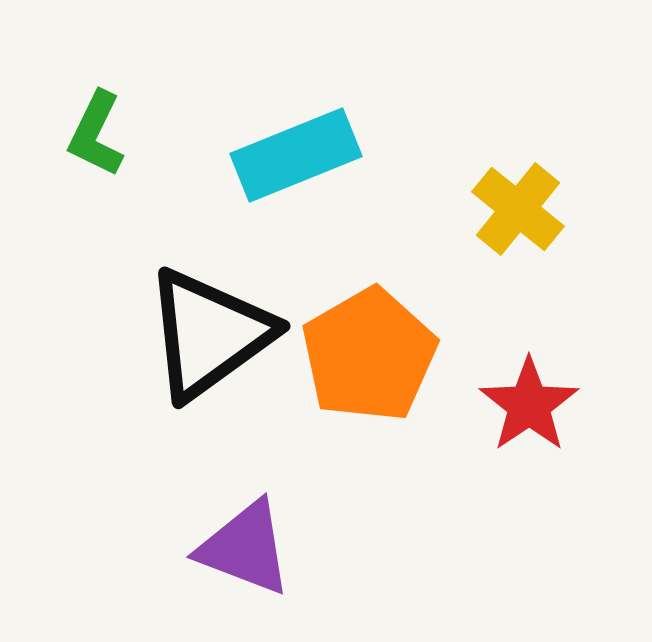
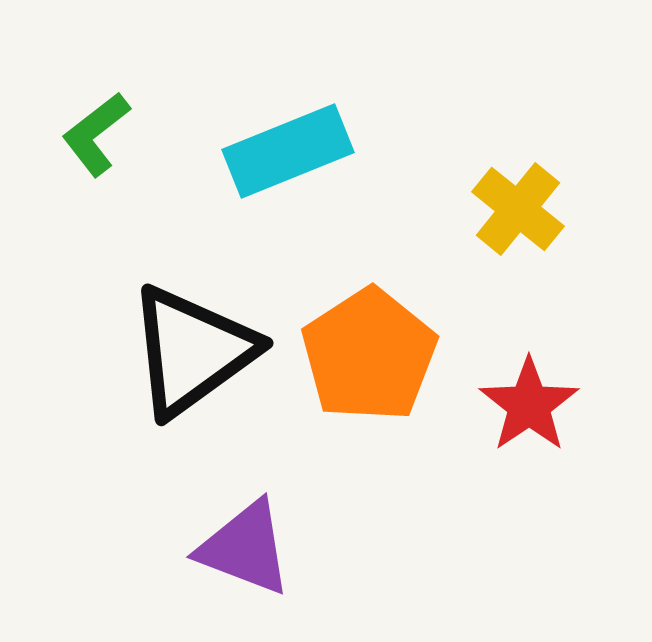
green L-shape: rotated 26 degrees clockwise
cyan rectangle: moved 8 px left, 4 px up
black triangle: moved 17 px left, 17 px down
orange pentagon: rotated 3 degrees counterclockwise
